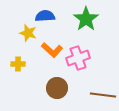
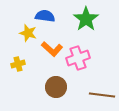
blue semicircle: rotated 12 degrees clockwise
orange L-shape: moved 1 px up
yellow cross: rotated 16 degrees counterclockwise
brown circle: moved 1 px left, 1 px up
brown line: moved 1 px left
